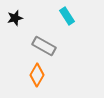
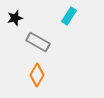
cyan rectangle: moved 2 px right; rotated 66 degrees clockwise
gray rectangle: moved 6 px left, 4 px up
